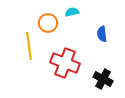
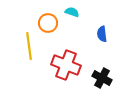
cyan semicircle: rotated 32 degrees clockwise
red cross: moved 1 px right, 2 px down
black cross: moved 1 px left, 1 px up
